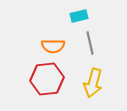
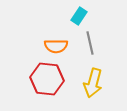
cyan rectangle: rotated 42 degrees counterclockwise
orange semicircle: moved 3 px right
red hexagon: rotated 12 degrees clockwise
